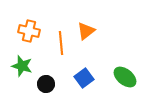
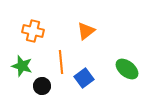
orange cross: moved 4 px right
orange line: moved 19 px down
green ellipse: moved 2 px right, 8 px up
black circle: moved 4 px left, 2 px down
